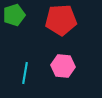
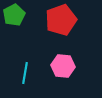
green pentagon: rotated 10 degrees counterclockwise
red pentagon: rotated 16 degrees counterclockwise
